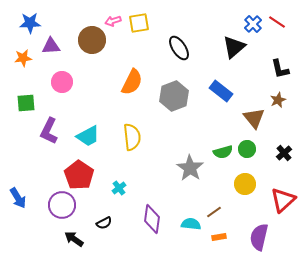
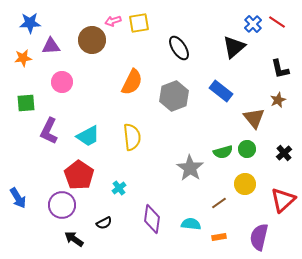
brown line: moved 5 px right, 9 px up
